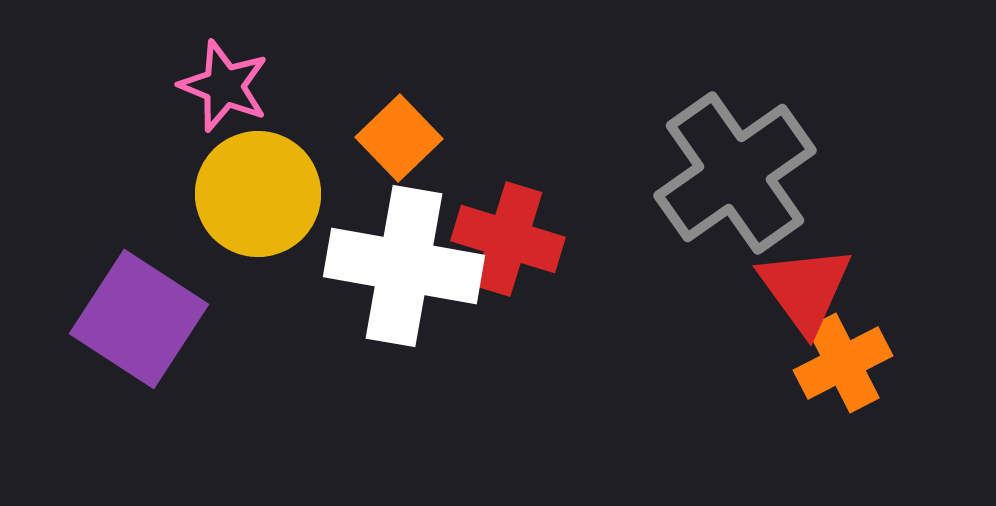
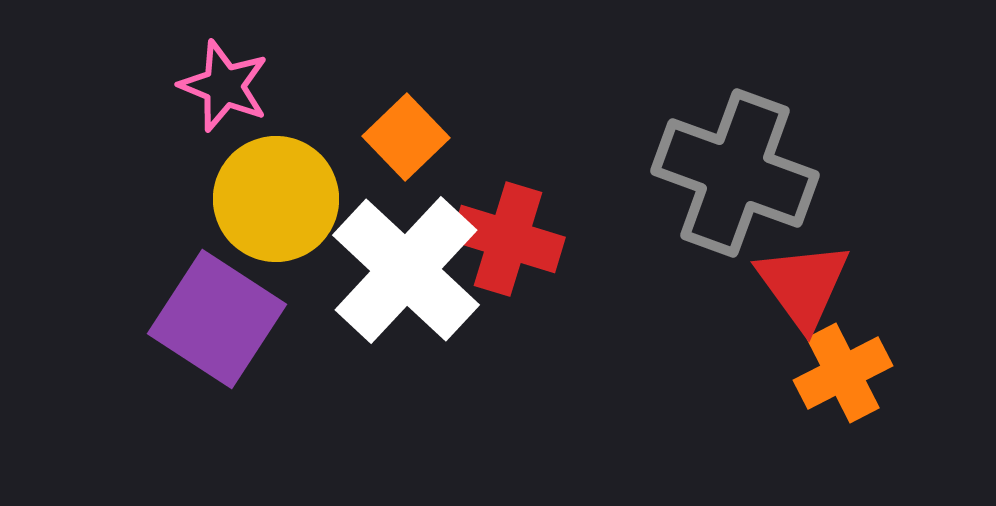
orange square: moved 7 px right, 1 px up
gray cross: rotated 35 degrees counterclockwise
yellow circle: moved 18 px right, 5 px down
white cross: moved 2 px right, 4 px down; rotated 33 degrees clockwise
red triangle: moved 2 px left, 4 px up
purple square: moved 78 px right
orange cross: moved 10 px down
